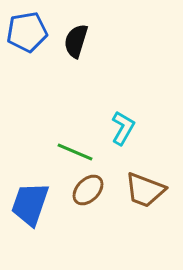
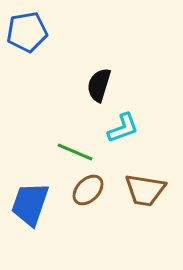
black semicircle: moved 23 px right, 44 px down
cyan L-shape: rotated 40 degrees clockwise
brown trapezoid: rotated 12 degrees counterclockwise
